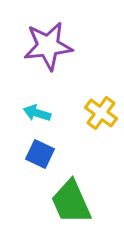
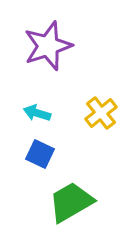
purple star: rotated 12 degrees counterclockwise
yellow cross: rotated 16 degrees clockwise
green trapezoid: rotated 84 degrees clockwise
